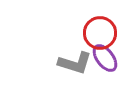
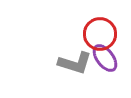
red circle: moved 1 px down
